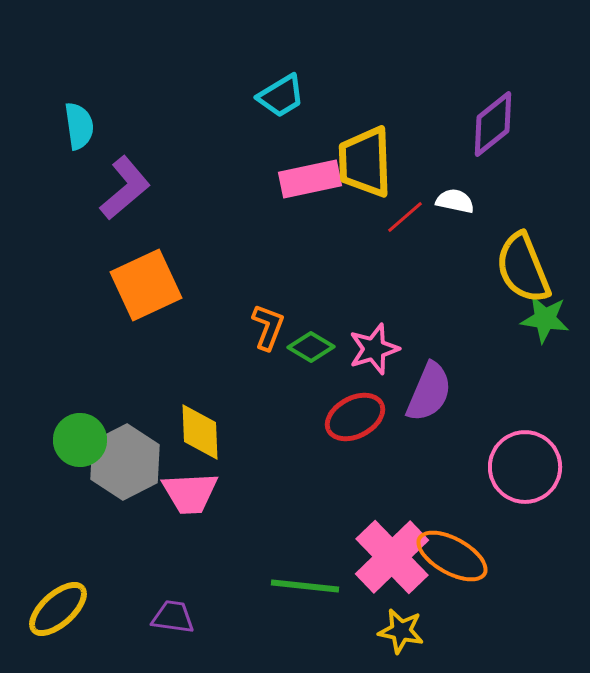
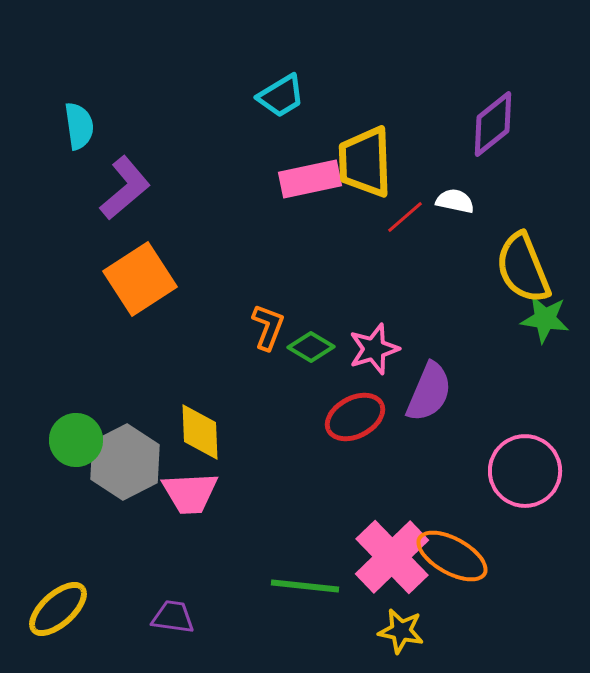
orange square: moved 6 px left, 6 px up; rotated 8 degrees counterclockwise
green circle: moved 4 px left
pink circle: moved 4 px down
